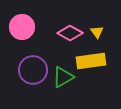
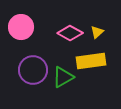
pink circle: moved 1 px left
yellow triangle: rotated 24 degrees clockwise
